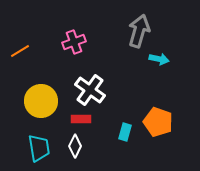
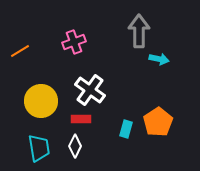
gray arrow: rotated 16 degrees counterclockwise
orange pentagon: rotated 20 degrees clockwise
cyan rectangle: moved 1 px right, 3 px up
